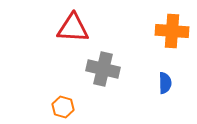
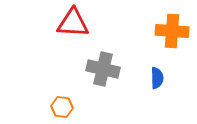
red triangle: moved 5 px up
blue semicircle: moved 8 px left, 5 px up
orange hexagon: moved 1 px left; rotated 10 degrees counterclockwise
